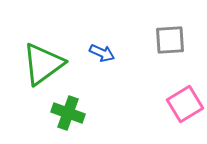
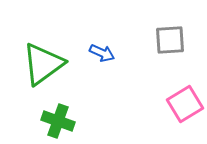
green cross: moved 10 px left, 8 px down
